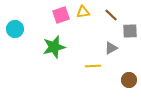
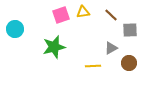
gray square: moved 1 px up
brown circle: moved 17 px up
